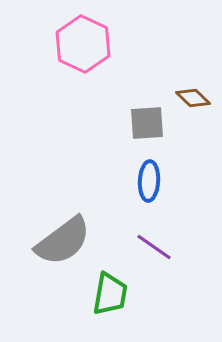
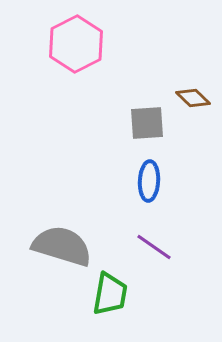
pink hexagon: moved 7 px left; rotated 8 degrees clockwise
gray semicircle: moved 1 px left, 5 px down; rotated 126 degrees counterclockwise
